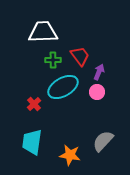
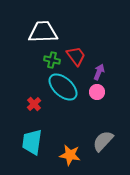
red trapezoid: moved 4 px left
green cross: moved 1 px left; rotated 14 degrees clockwise
cyan ellipse: rotated 72 degrees clockwise
